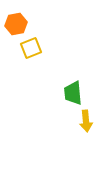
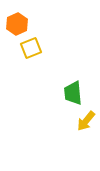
orange hexagon: moved 1 px right; rotated 15 degrees counterclockwise
yellow arrow: rotated 45 degrees clockwise
